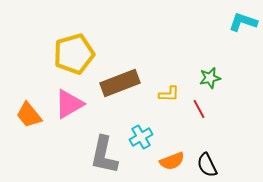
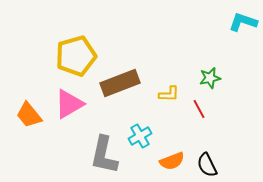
yellow pentagon: moved 2 px right, 2 px down
cyan cross: moved 1 px left, 1 px up
